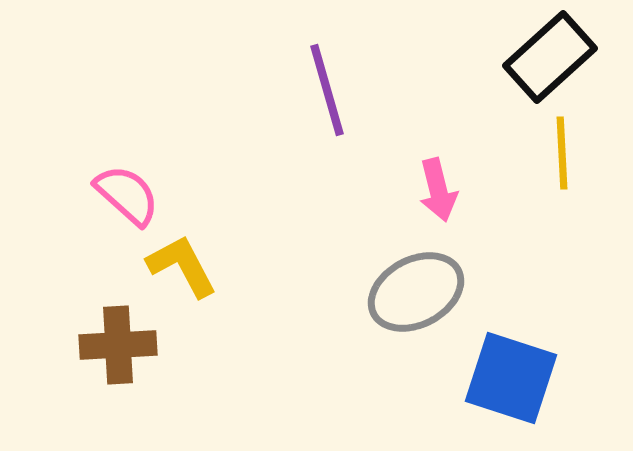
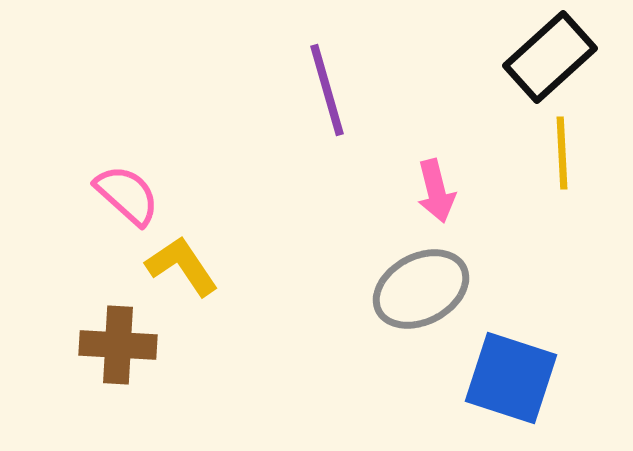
pink arrow: moved 2 px left, 1 px down
yellow L-shape: rotated 6 degrees counterclockwise
gray ellipse: moved 5 px right, 3 px up
brown cross: rotated 6 degrees clockwise
